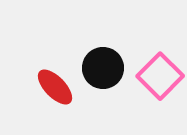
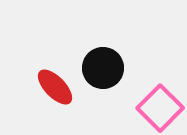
pink square: moved 32 px down
